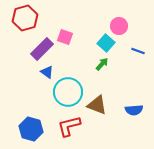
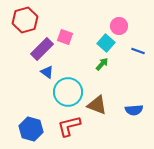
red hexagon: moved 2 px down
